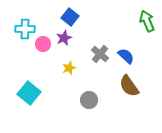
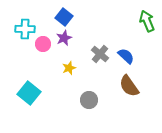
blue square: moved 6 px left
